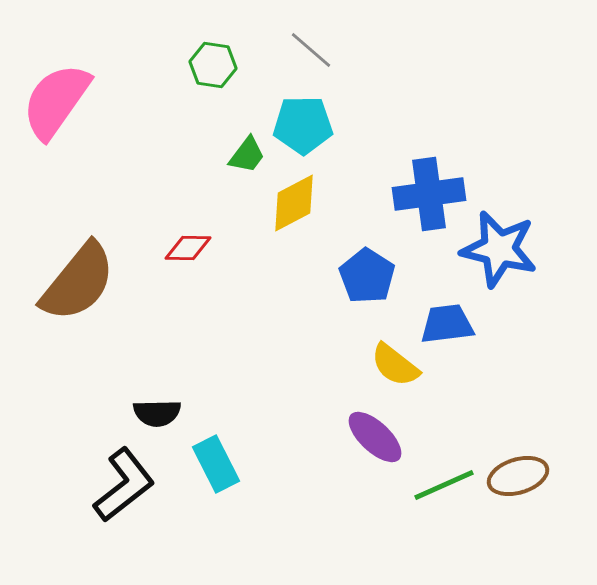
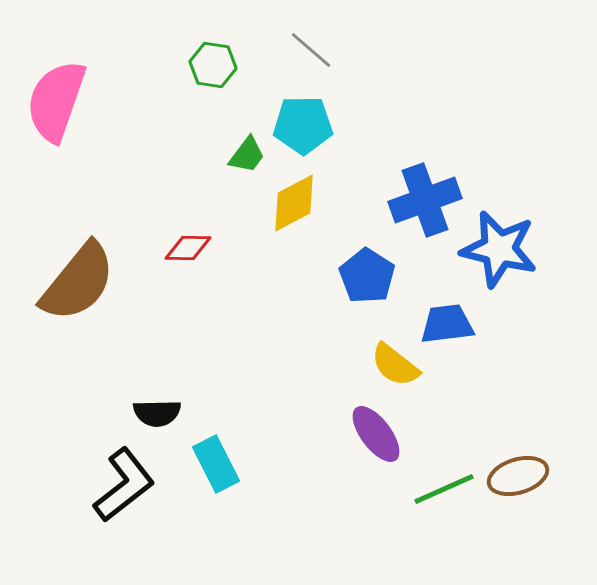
pink semicircle: rotated 16 degrees counterclockwise
blue cross: moved 4 px left, 6 px down; rotated 12 degrees counterclockwise
purple ellipse: moved 1 px right, 3 px up; rotated 10 degrees clockwise
green line: moved 4 px down
